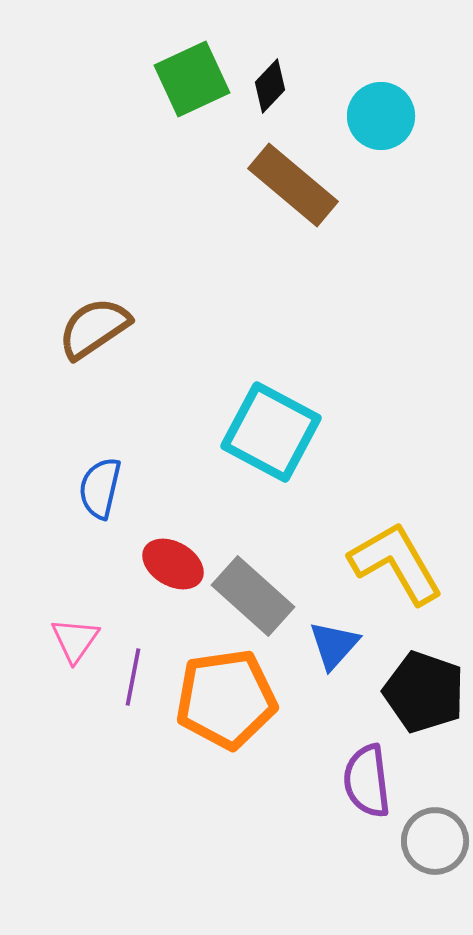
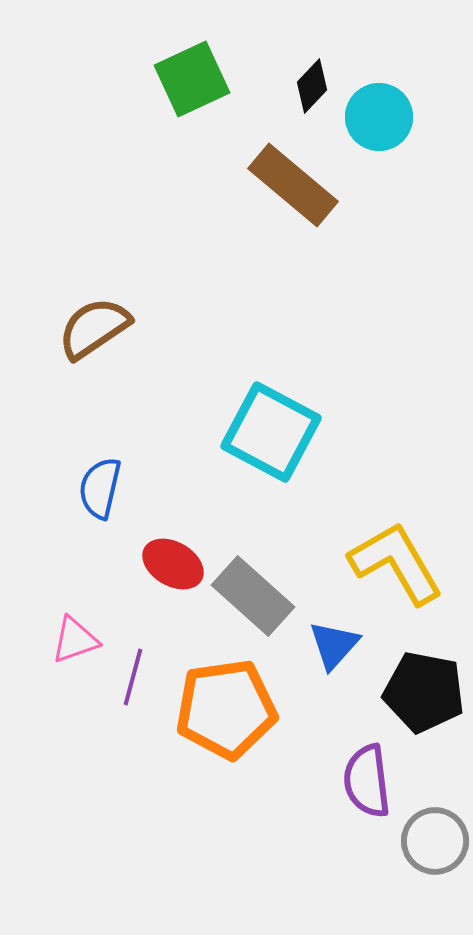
black diamond: moved 42 px right
cyan circle: moved 2 px left, 1 px down
pink triangle: rotated 36 degrees clockwise
purple line: rotated 4 degrees clockwise
black pentagon: rotated 8 degrees counterclockwise
orange pentagon: moved 10 px down
